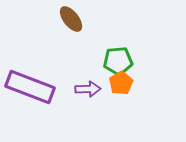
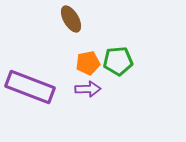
brown ellipse: rotated 8 degrees clockwise
orange pentagon: moved 33 px left, 20 px up; rotated 20 degrees clockwise
